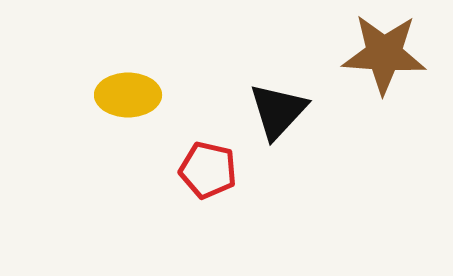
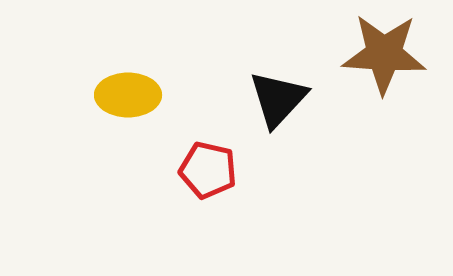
black triangle: moved 12 px up
